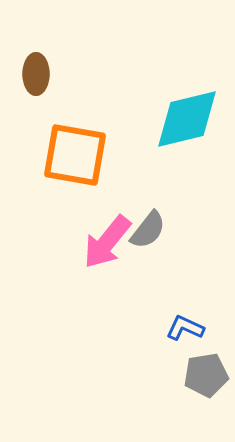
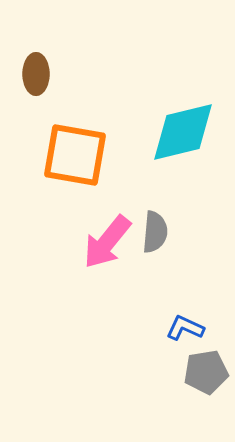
cyan diamond: moved 4 px left, 13 px down
gray semicircle: moved 7 px right, 2 px down; rotated 33 degrees counterclockwise
gray pentagon: moved 3 px up
